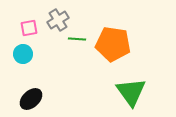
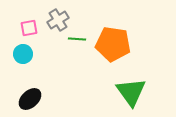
black ellipse: moved 1 px left
